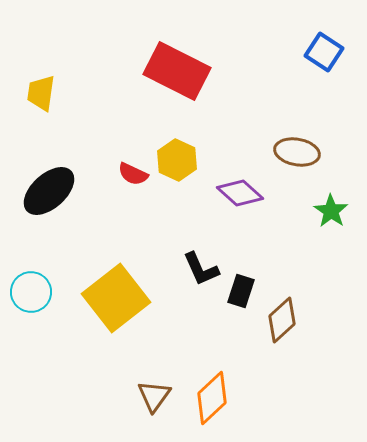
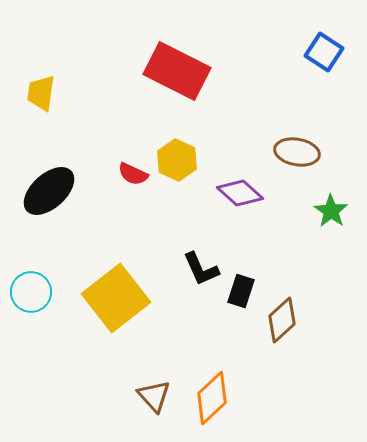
brown triangle: rotated 18 degrees counterclockwise
